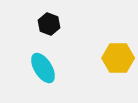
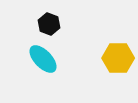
cyan ellipse: moved 9 px up; rotated 12 degrees counterclockwise
